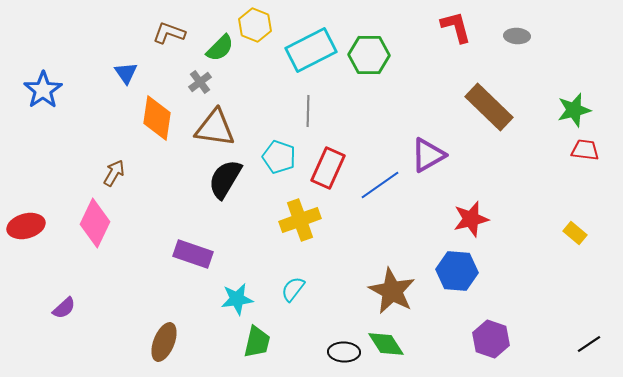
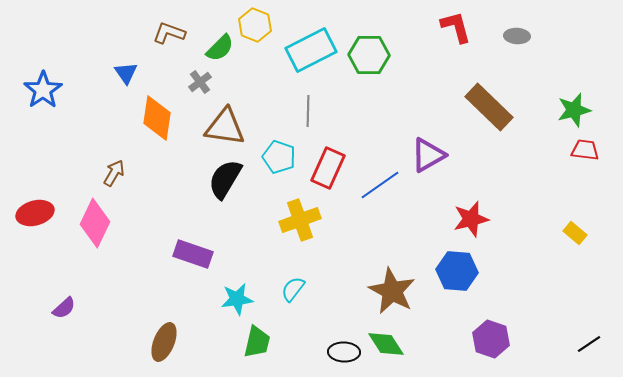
brown triangle: moved 10 px right, 1 px up
red ellipse: moved 9 px right, 13 px up
